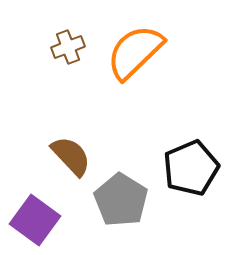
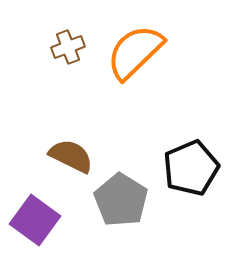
brown semicircle: rotated 21 degrees counterclockwise
